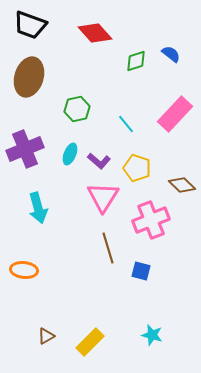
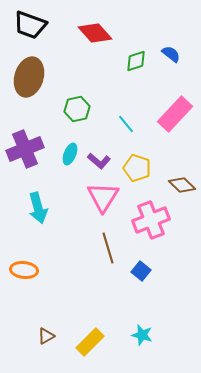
blue square: rotated 24 degrees clockwise
cyan star: moved 10 px left
